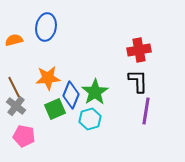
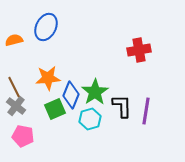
blue ellipse: rotated 16 degrees clockwise
black L-shape: moved 16 px left, 25 px down
pink pentagon: moved 1 px left
